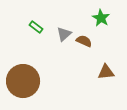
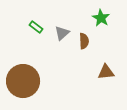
gray triangle: moved 2 px left, 1 px up
brown semicircle: rotated 63 degrees clockwise
